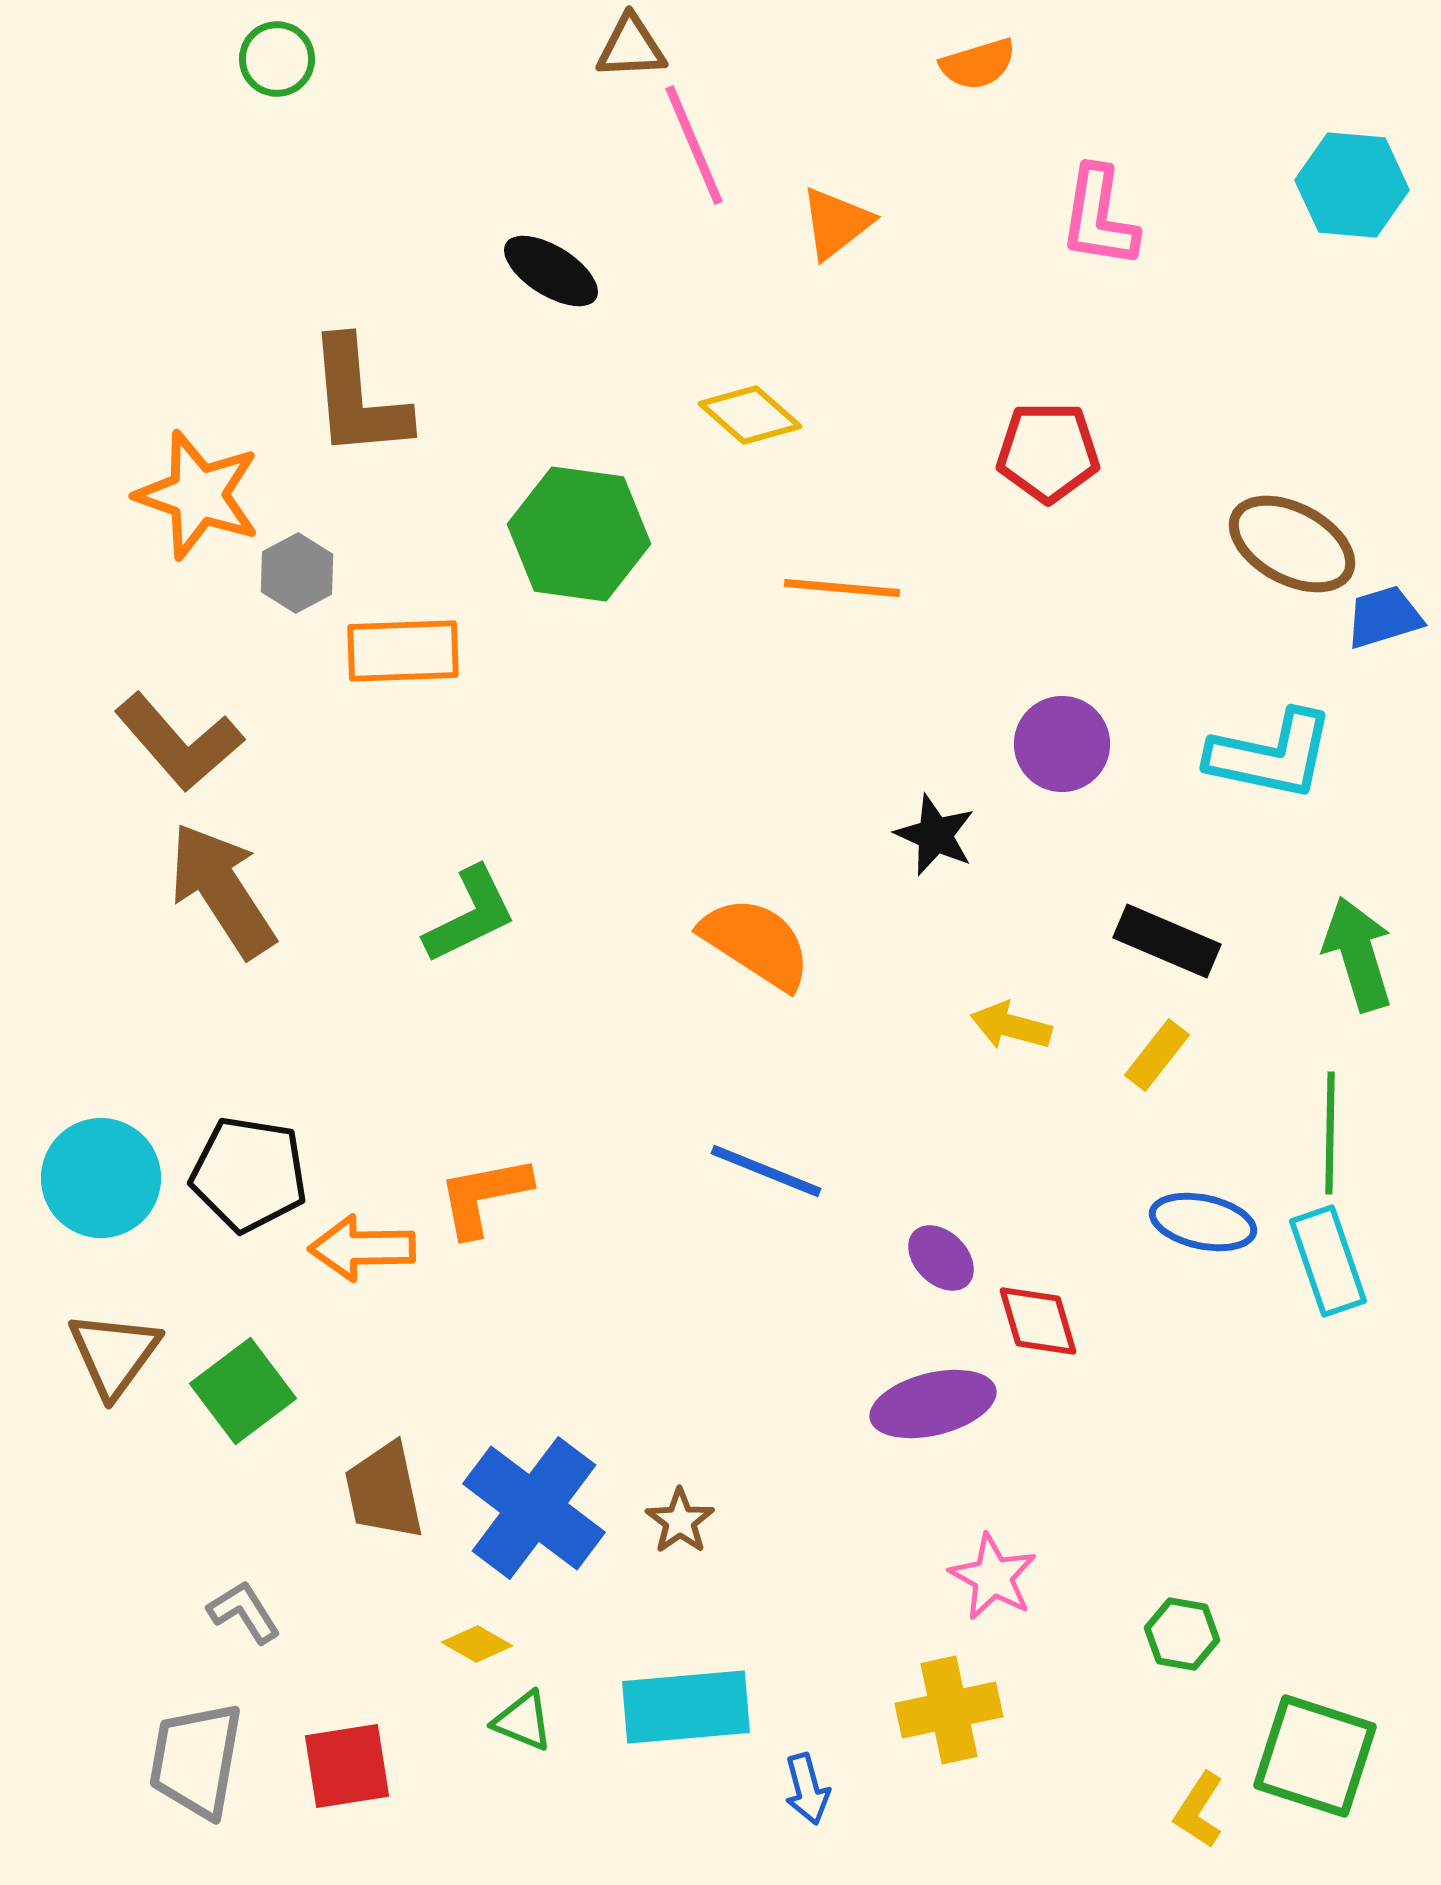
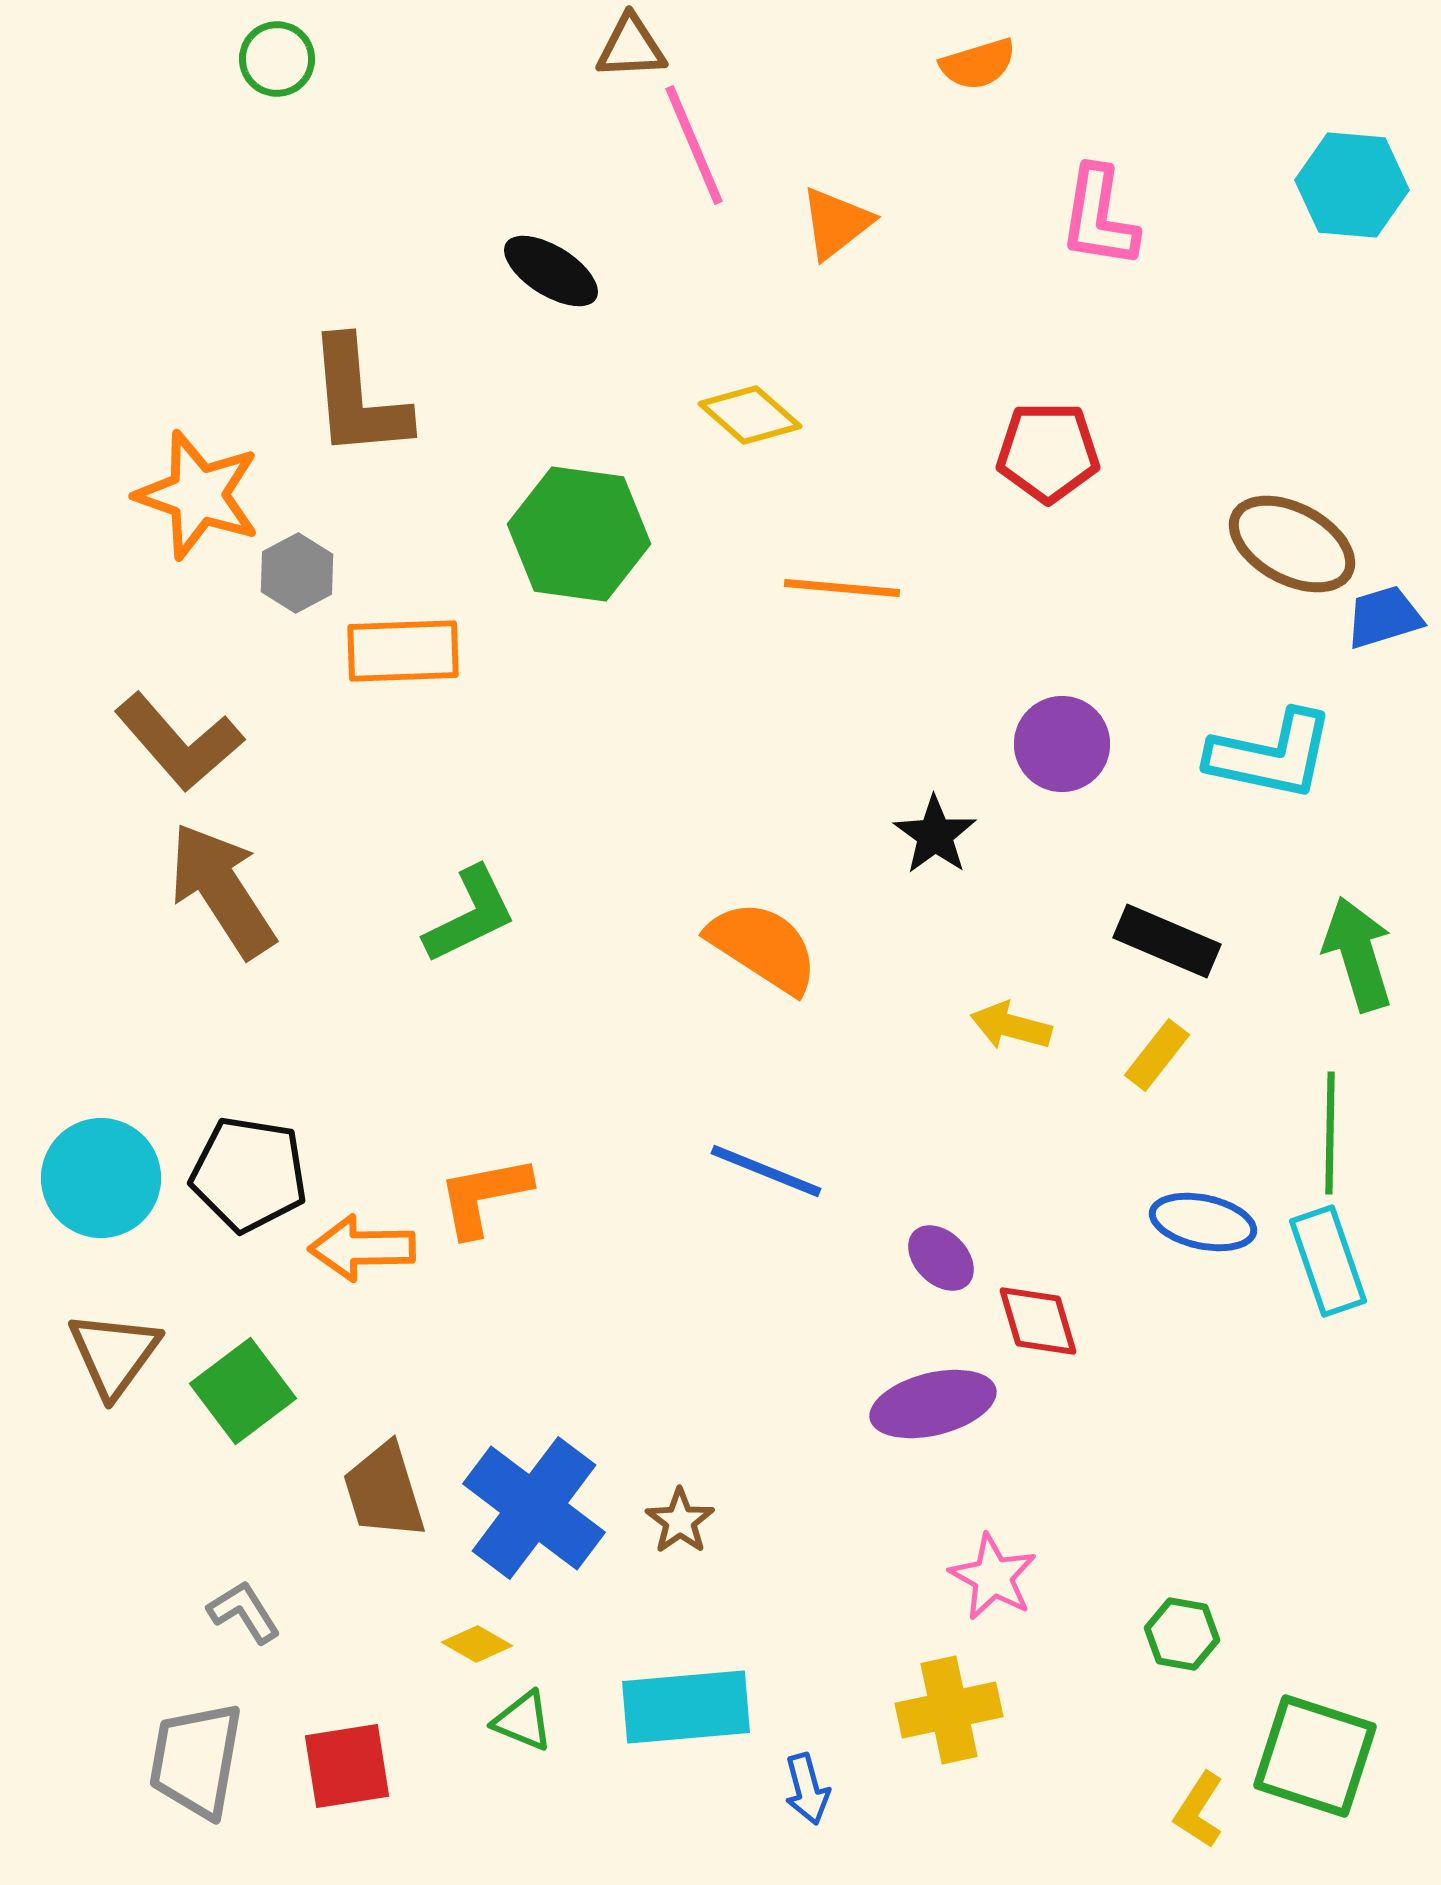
black star at (935, 835): rotated 12 degrees clockwise
orange semicircle at (756, 943): moved 7 px right, 4 px down
brown trapezoid at (384, 1491): rotated 5 degrees counterclockwise
